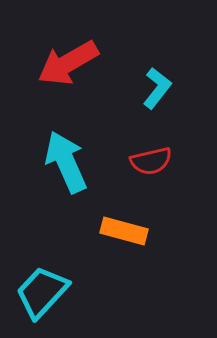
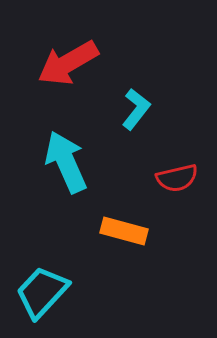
cyan L-shape: moved 21 px left, 21 px down
red semicircle: moved 26 px right, 17 px down
